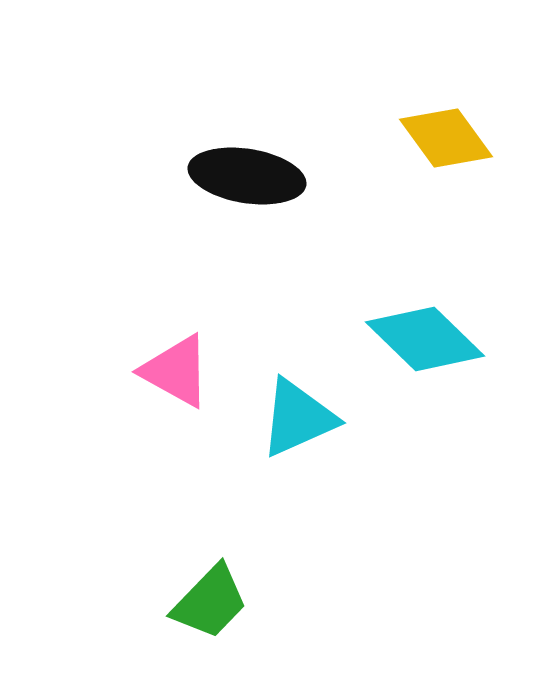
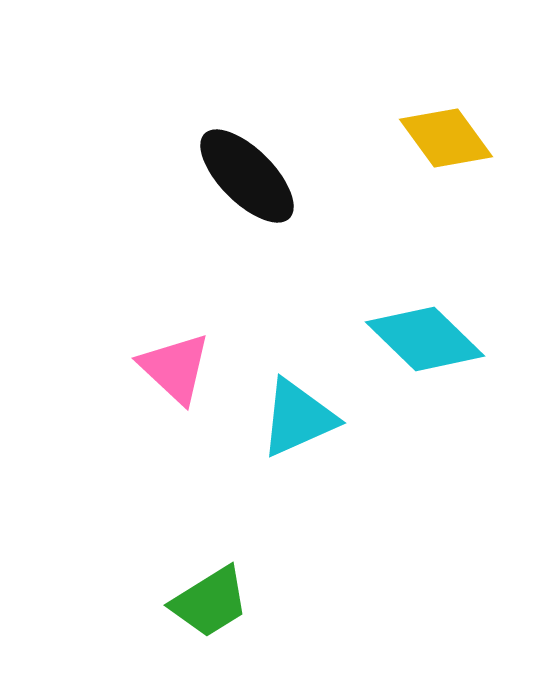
black ellipse: rotated 36 degrees clockwise
pink triangle: moved 1 px left, 3 px up; rotated 14 degrees clockwise
green trapezoid: rotated 14 degrees clockwise
